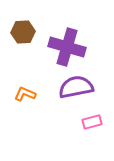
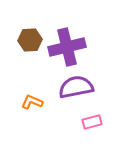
brown hexagon: moved 7 px right, 8 px down
purple cross: rotated 30 degrees counterclockwise
orange L-shape: moved 7 px right, 8 px down
